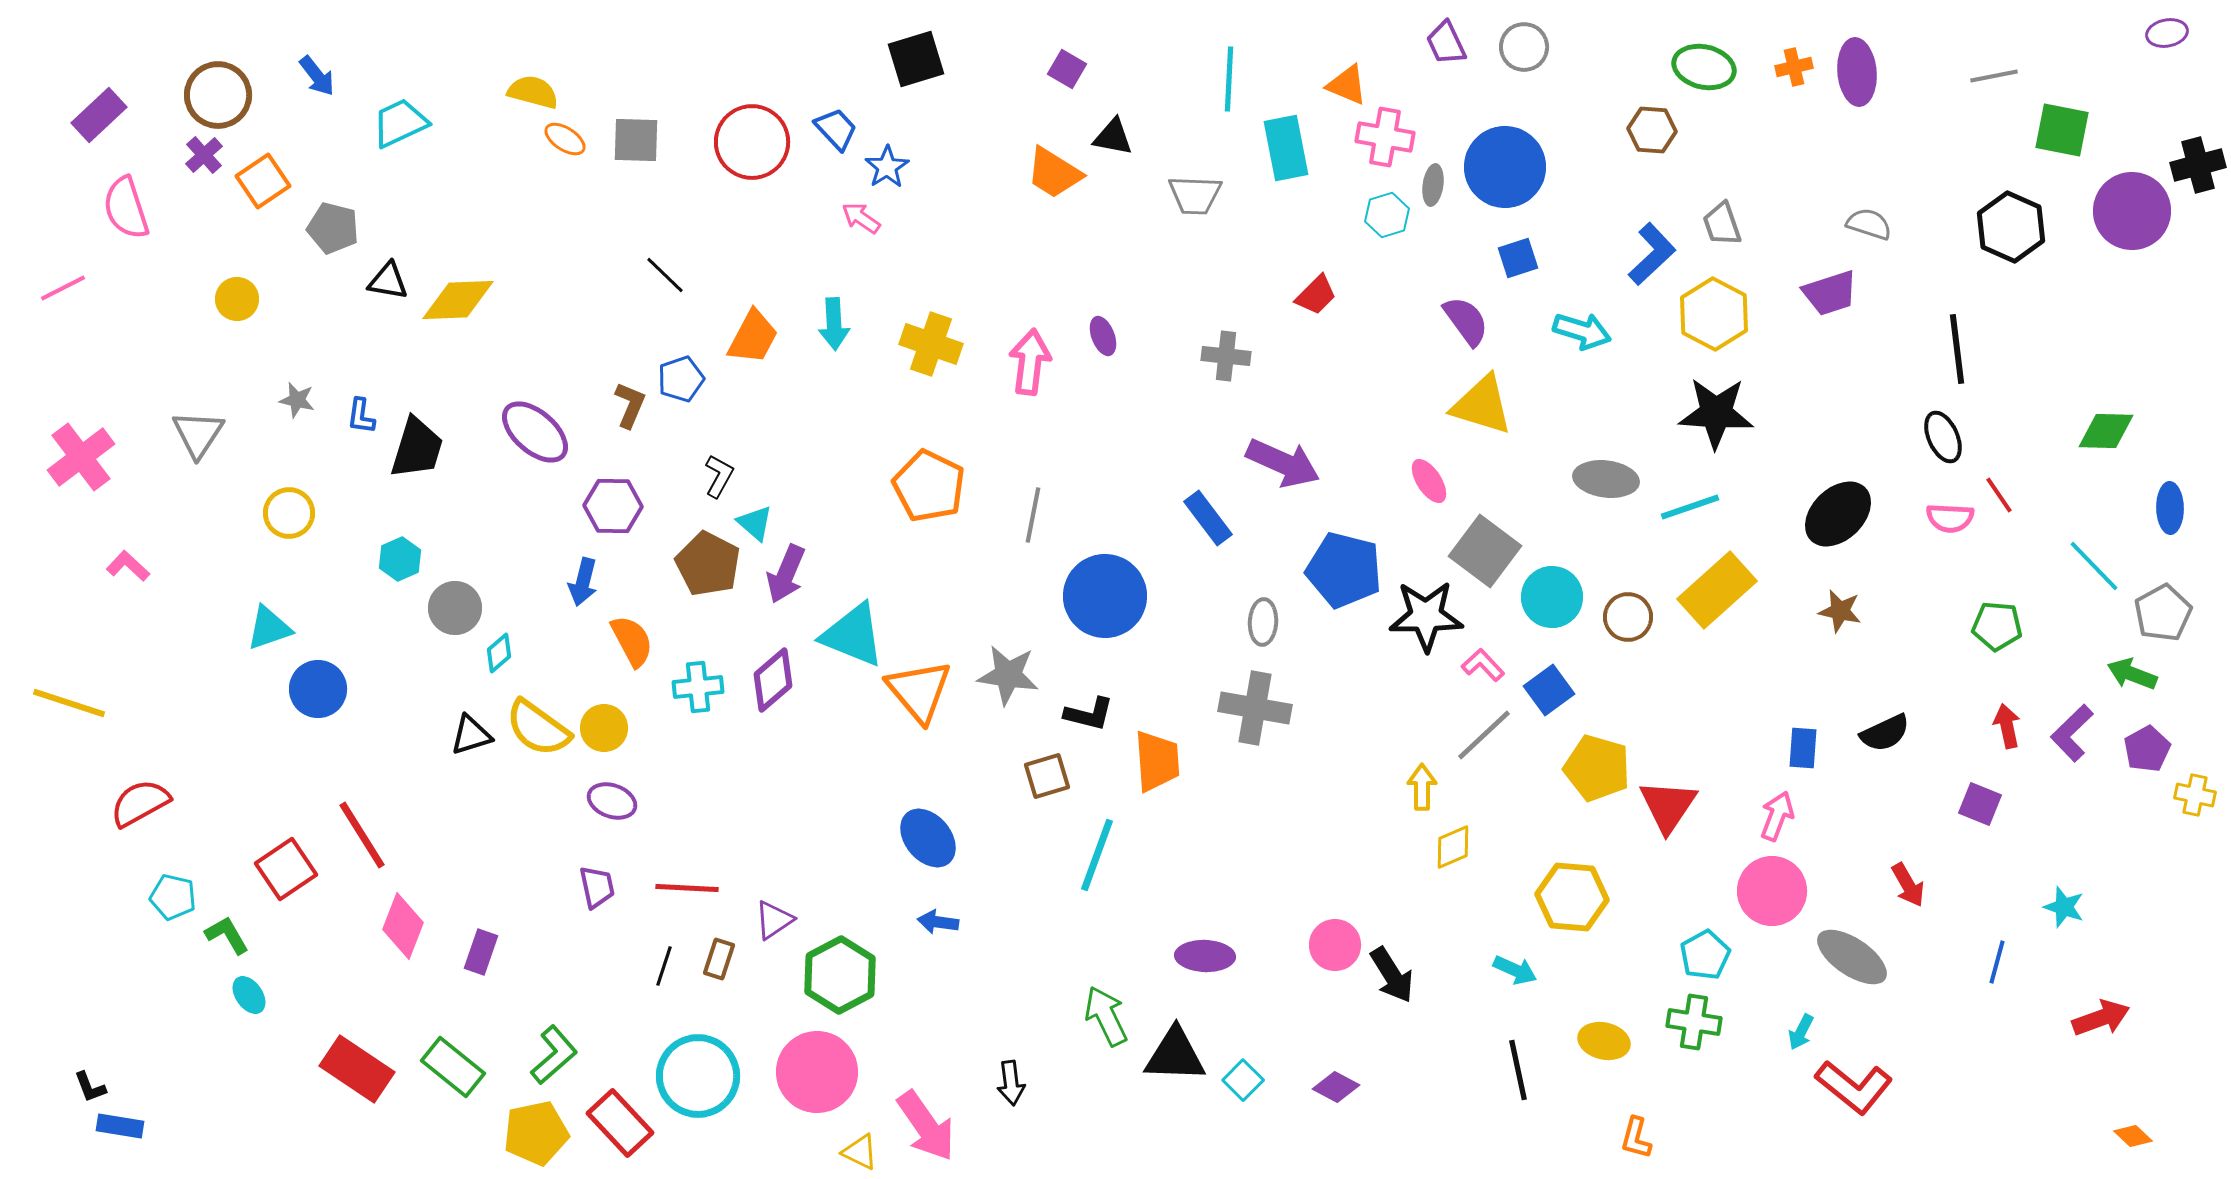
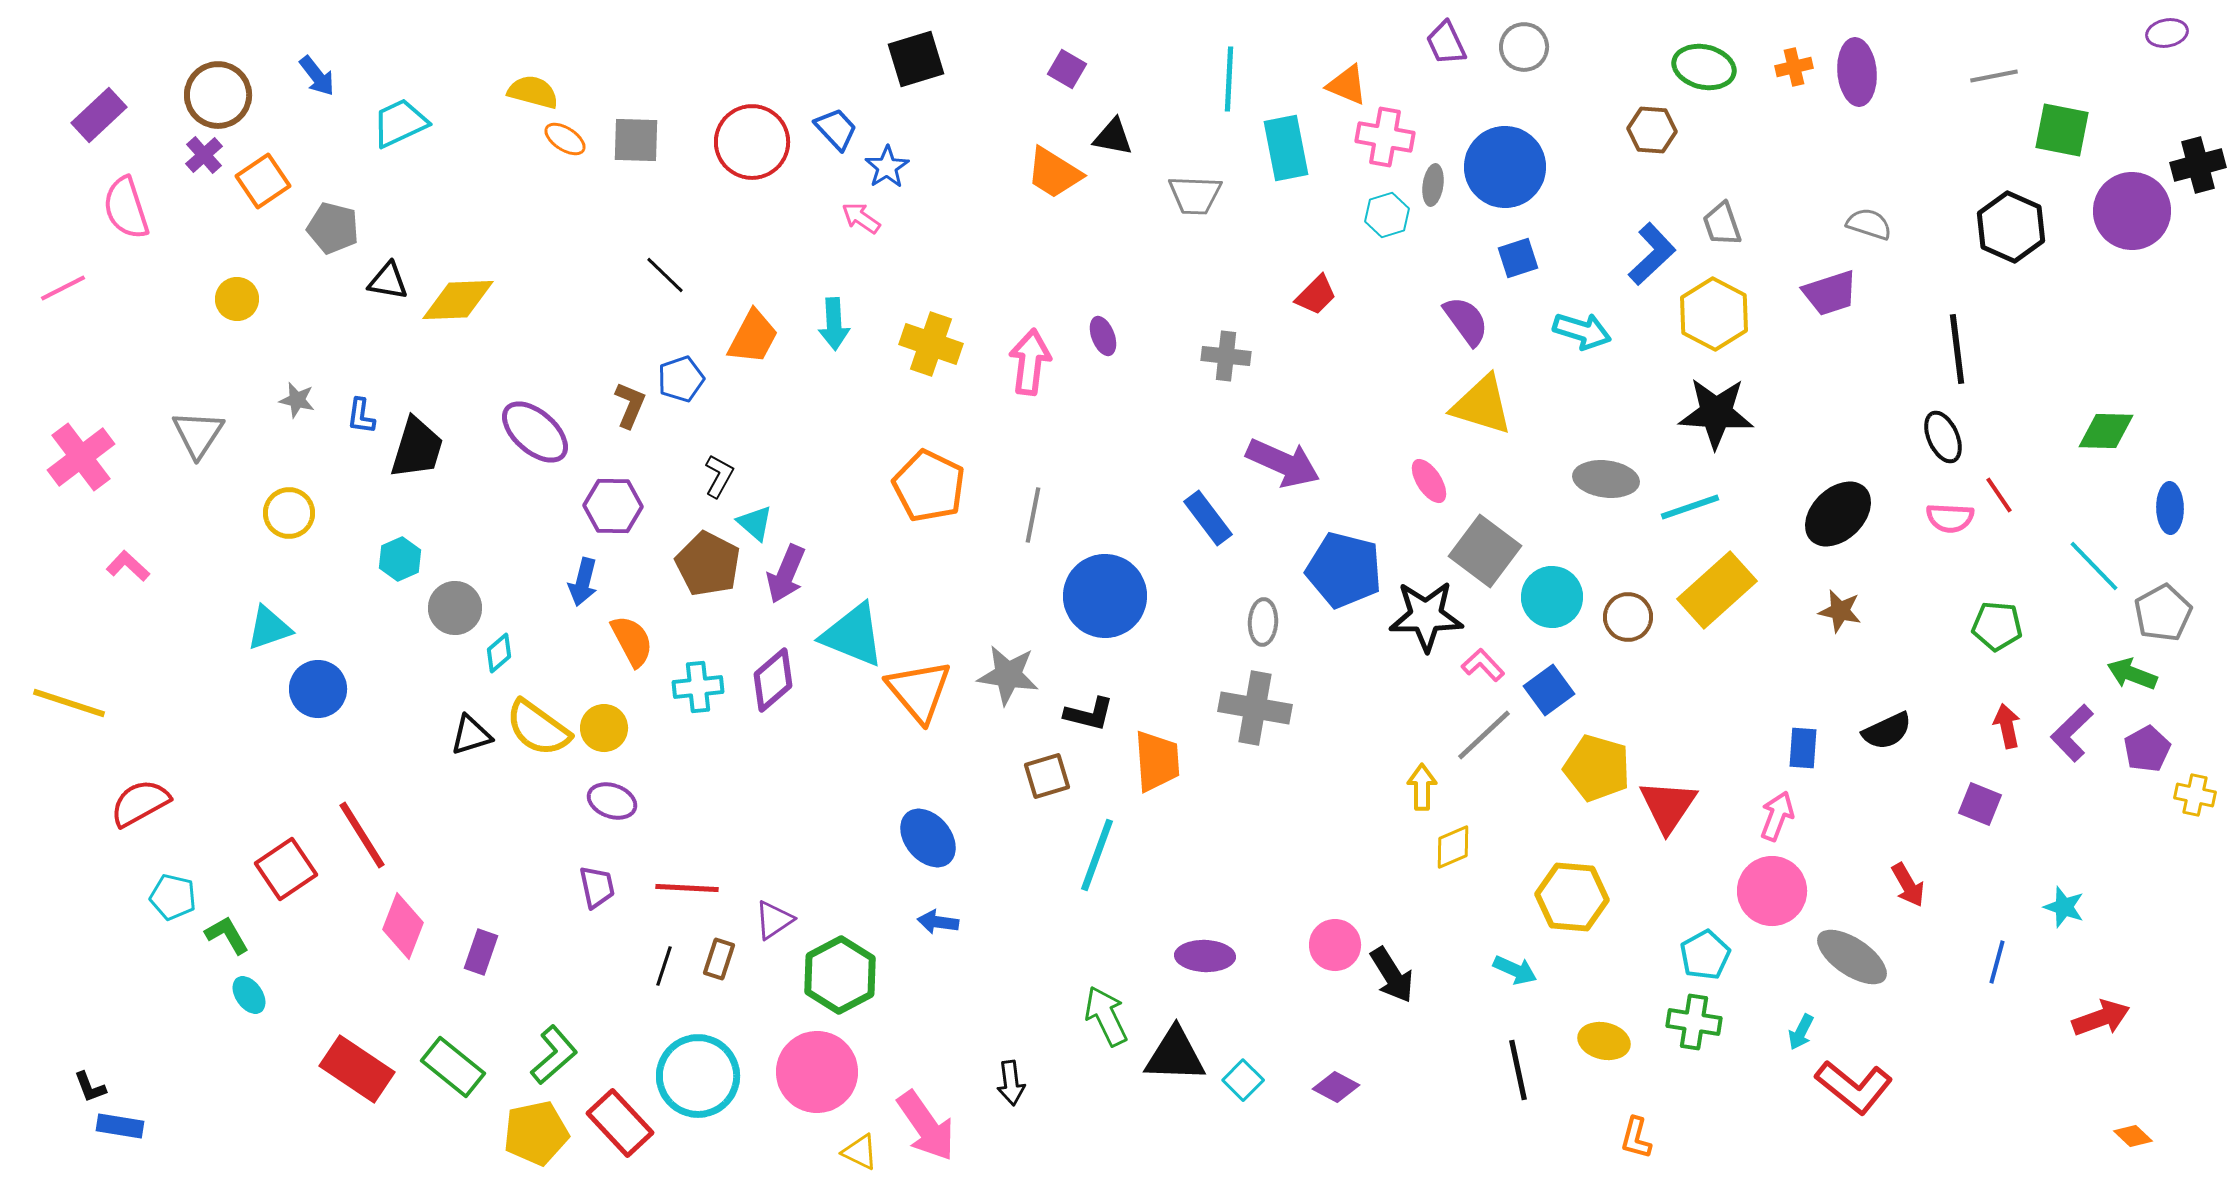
black semicircle at (1885, 733): moved 2 px right, 2 px up
